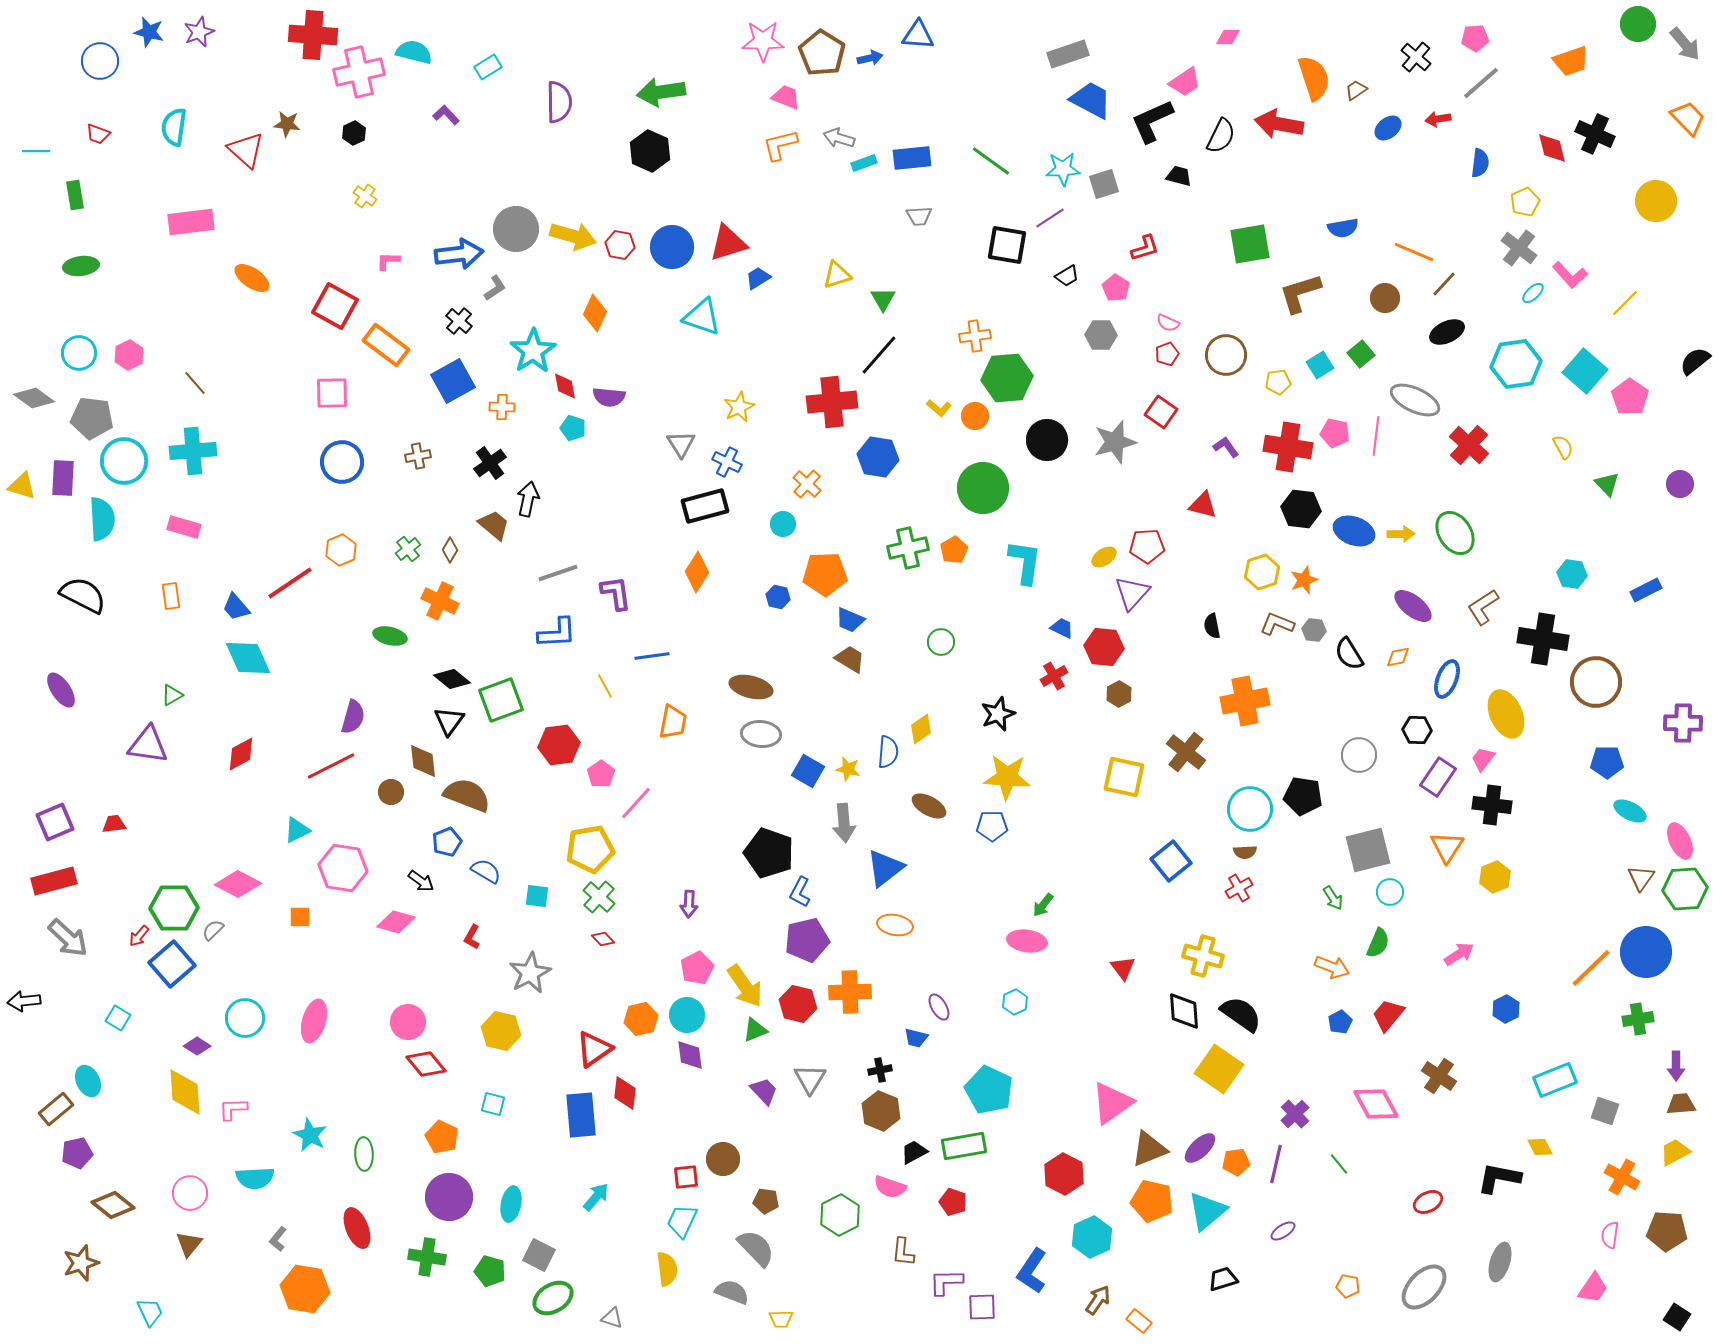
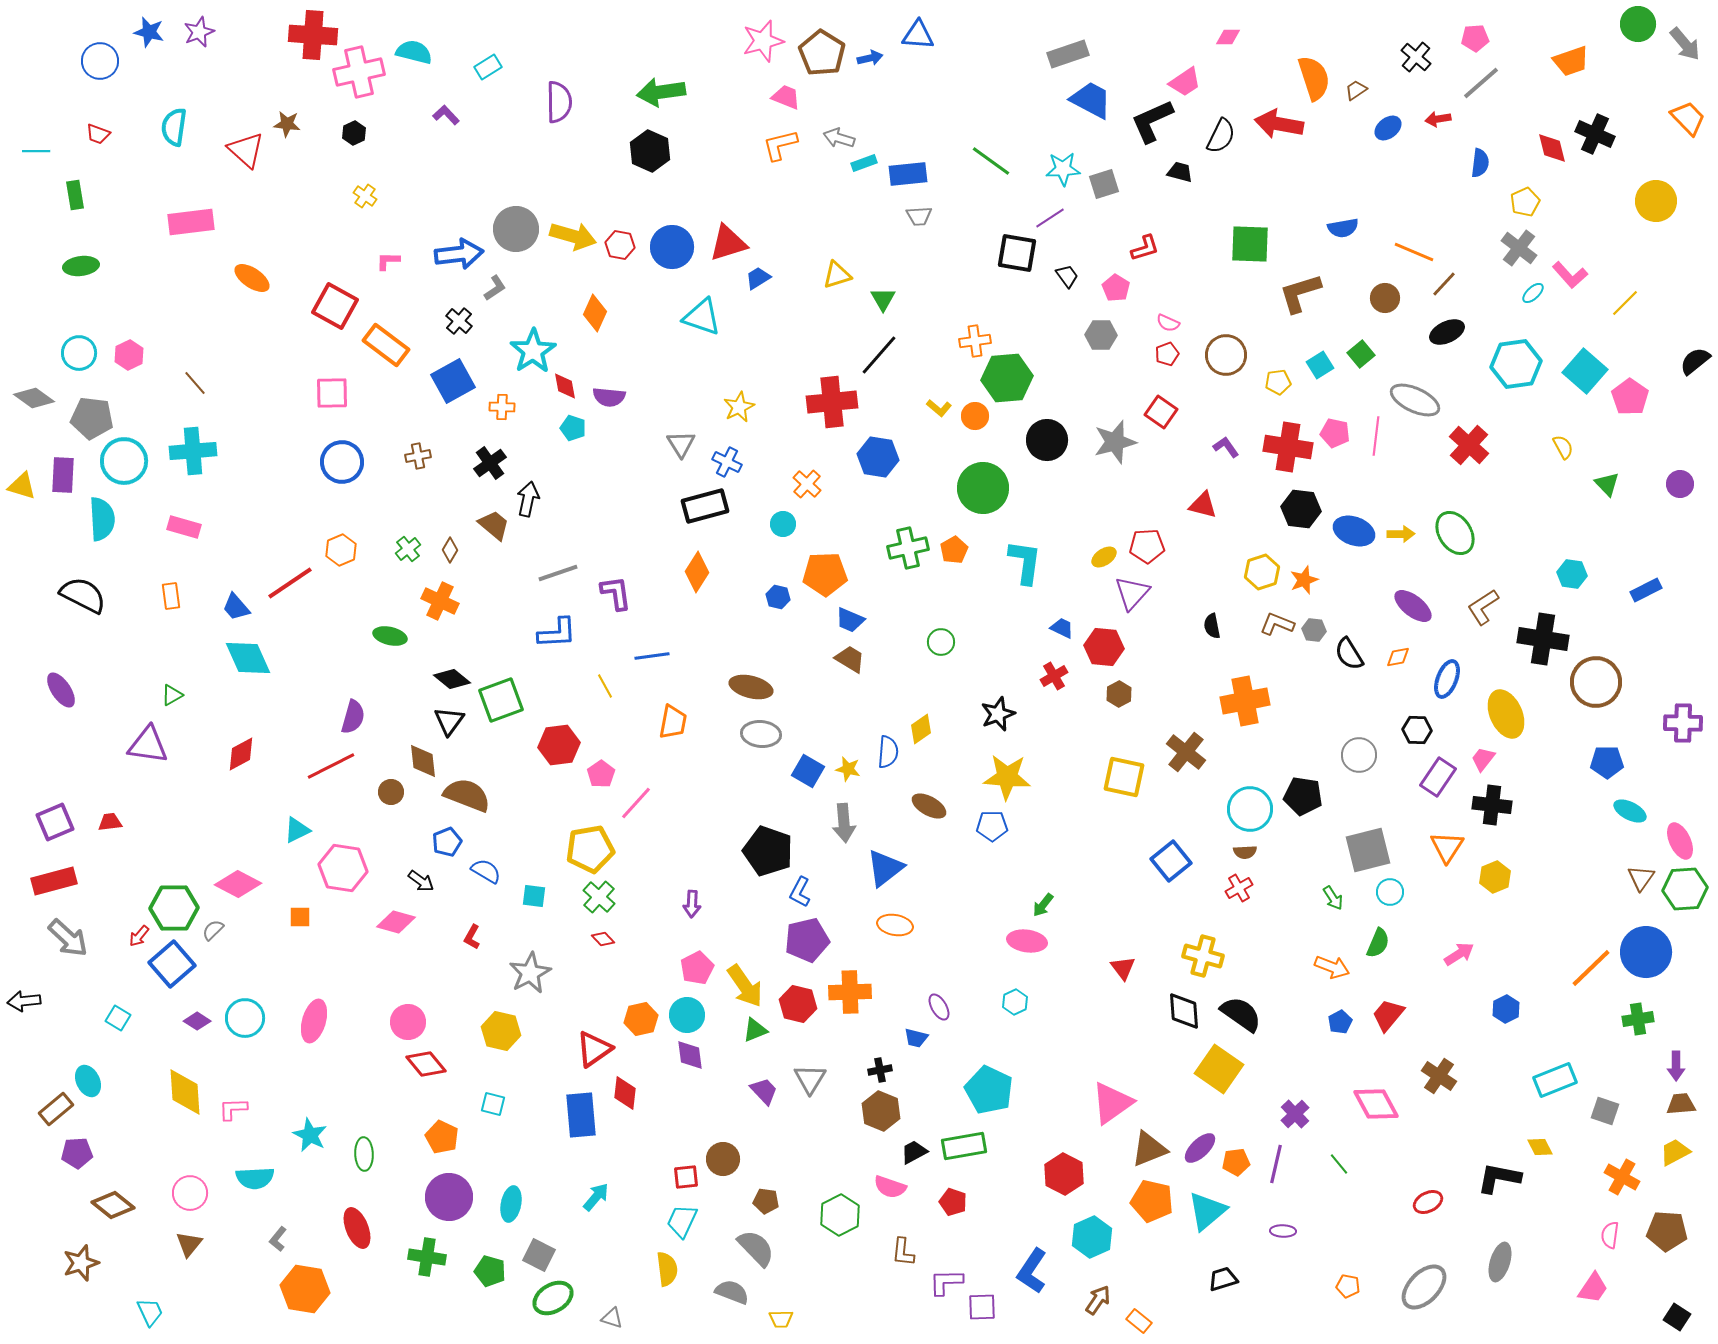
pink star at (763, 41): rotated 15 degrees counterclockwise
blue rectangle at (912, 158): moved 4 px left, 16 px down
black trapezoid at (1179, 176): moved 1 px right, 4 px up
green square at (1250, 244): rotated 12 degrees clockwise
black square at (1007, 245): moved 10 px right, 8 px down
black trapezoid at (1067, 276): rotated 95 degrees counterclockwise
orange cross at (975, 336): moved 5 px down
purple rectangle at (63, 478): moved 3 px up
red trapezoid at (114, 824): moved 4 px left, 2 px up
black pentagon at (769, 853): moved 1 px left, 2 px up
cyan square at (537, 896): moved 3 px left
purple arrow at (689, 904): moved 3 px right
purple diamond at (197, 1046): moved 25 px up
purple pentagon at (77, 1153): rotated 8 degrees clockwise
purple ellipse at (1283, 1231): rotated 35 degrees clockwise
